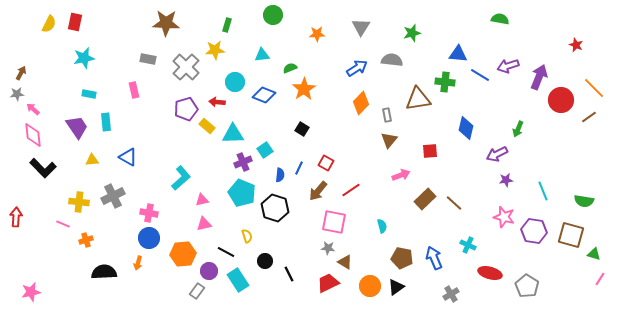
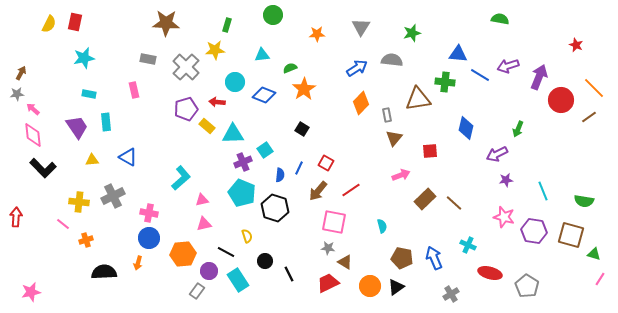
brown triangle at (389, 140): moved 5 px right, 2 px up
pink line at (63, 224): rotated 16 degrees clockwise
